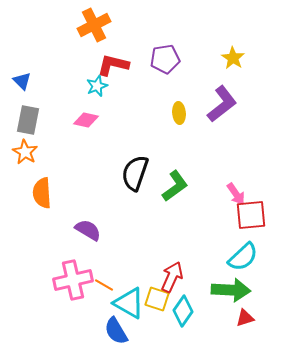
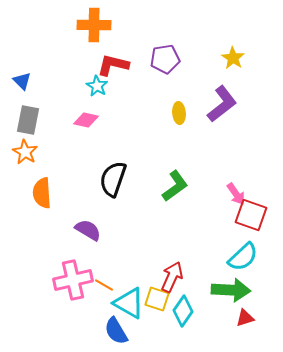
orange cross: rotated 28 degrees clockwise
cyan star: rotated 20 degrees counterclockwise
black semicircle: moved 22 px left, 6 px down
red square: rotated 24 degrees clockwise
